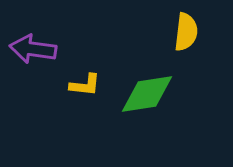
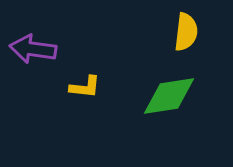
yellow L-shape: moved 2 px down
green diamond: moved 22 px right, 2 px down
